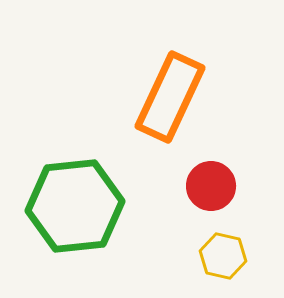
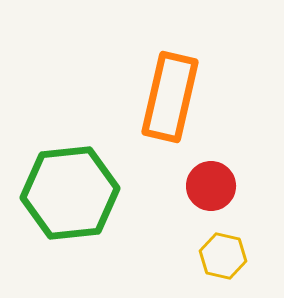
orange rectangle: rotated 12 degrees counterclockwise
green hexagon: moved 5 px left, 13 px up
